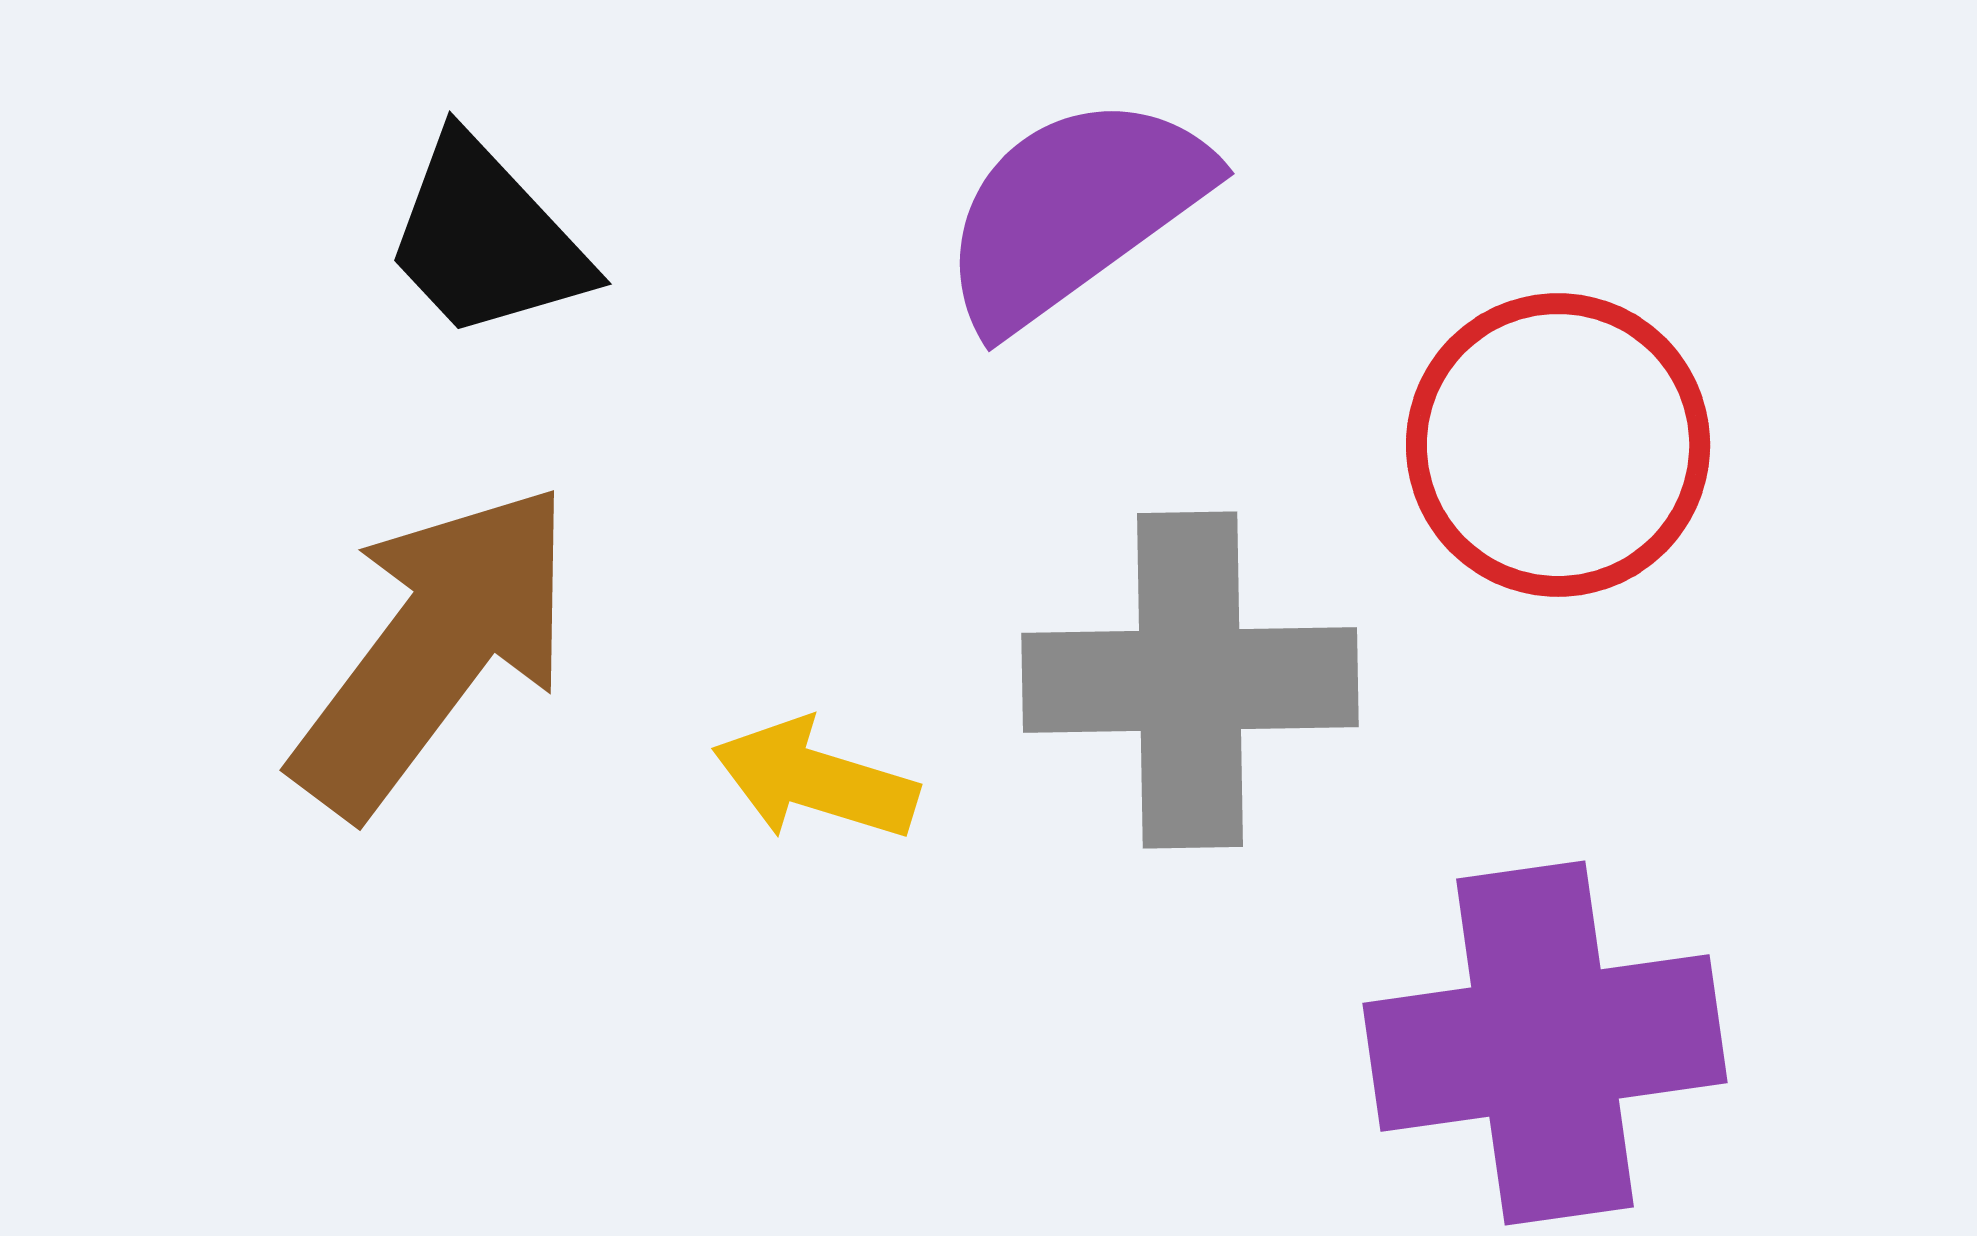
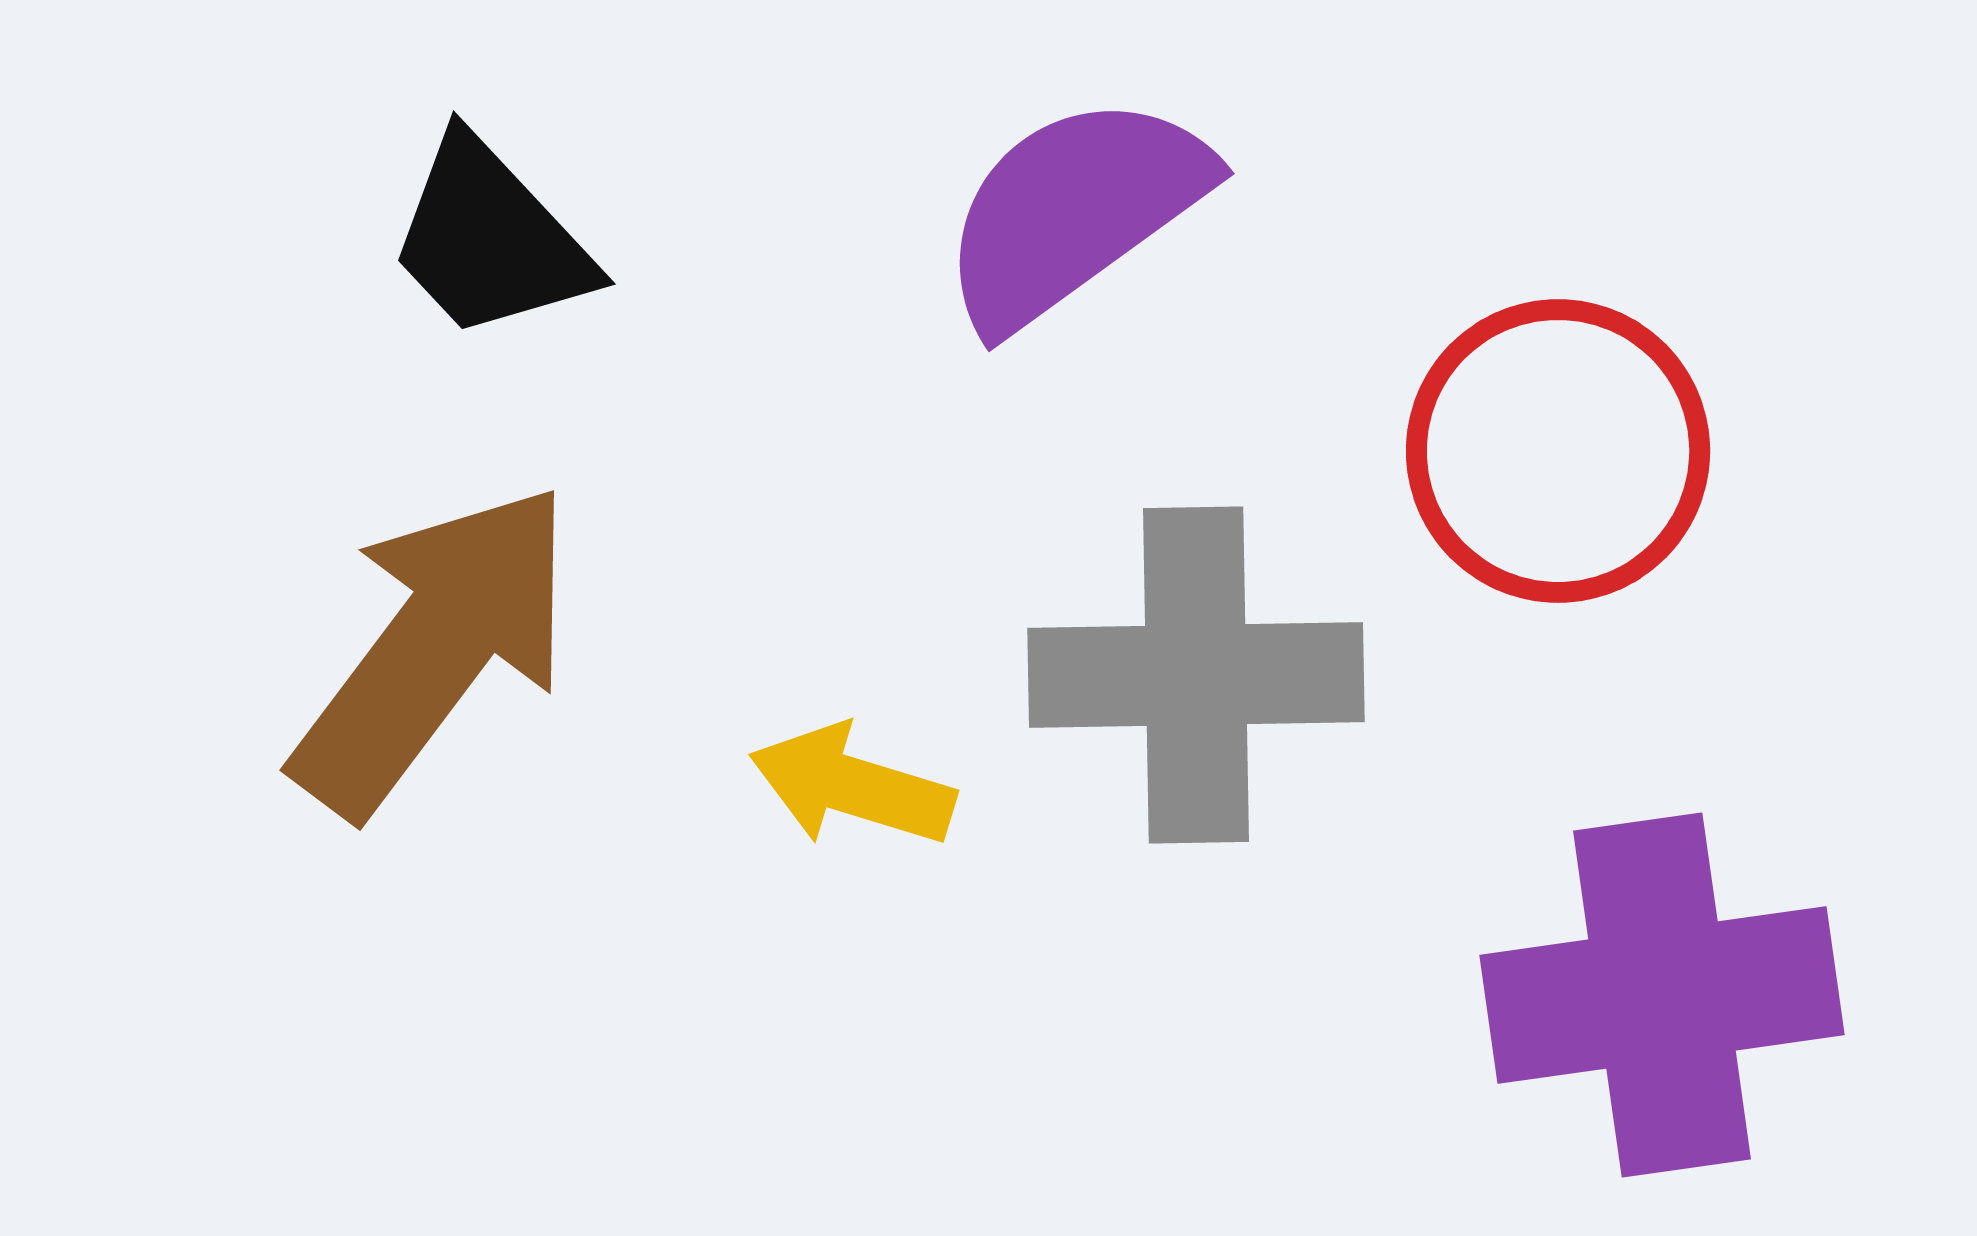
black trapezoid: moved 4 px right
red circle: moved 6 px down
gray cross: moved 6 px right, 5 px up
yellow arrow: moved 37 px right, 6 px down
purple cross: moved 117 px right, 48 px up
